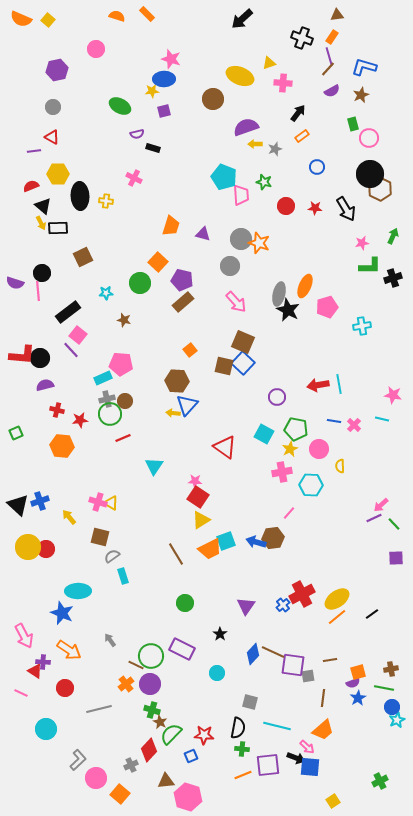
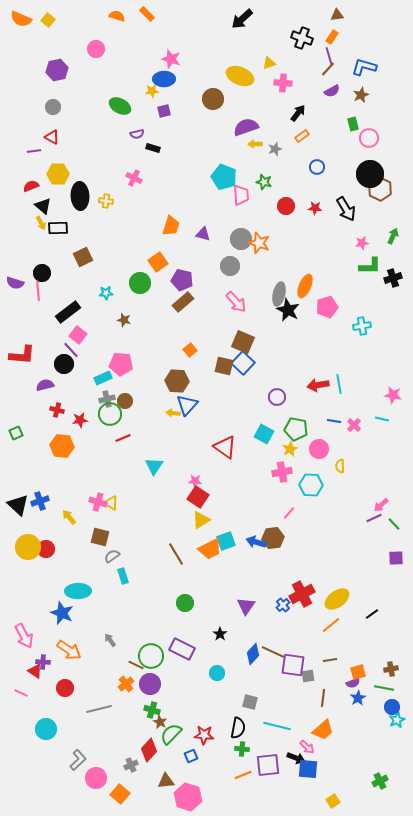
orange square at (158, 262): rotated 12 degrees clockwise
black circle at (40, 358): moved 24 px right, 6 px down
orange line at (337, 617): moved 6 px left, 8 px down
blue square at (310, 767): moved 2 px left, 2 px down
